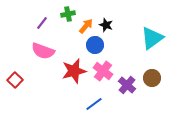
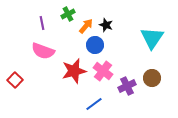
green cross: rotated 16 degrees counterclockwise
purple line: rotated 48 degrees counterclockwise
cyan triangle: rotated 20 degrees counterclockwise
purple cross: moved 1 px down; rotated 24 degrees clockwise
